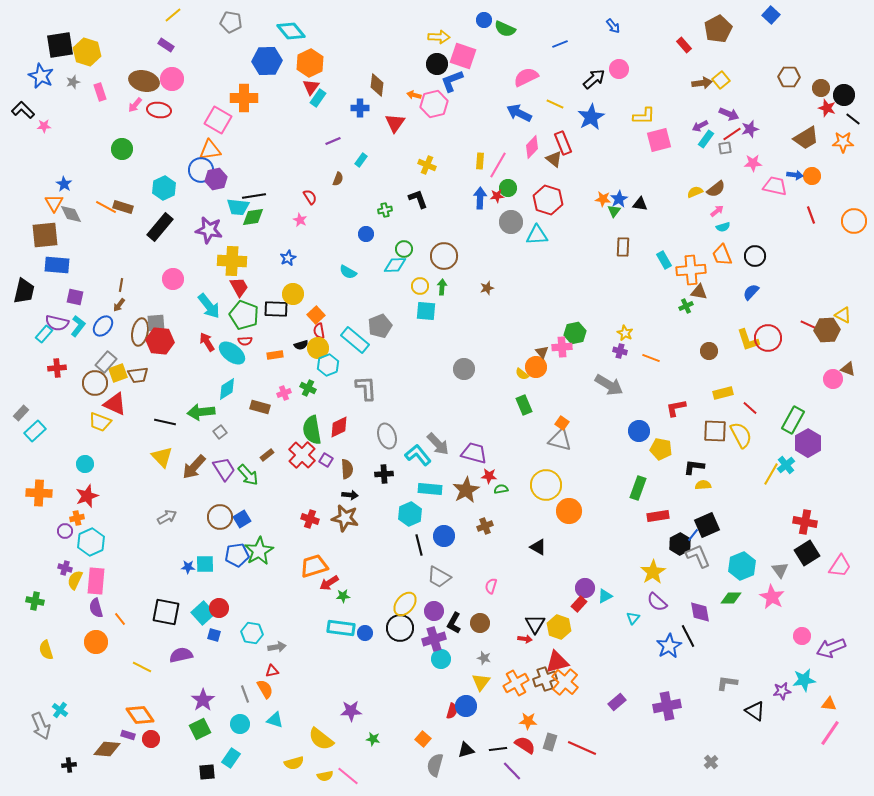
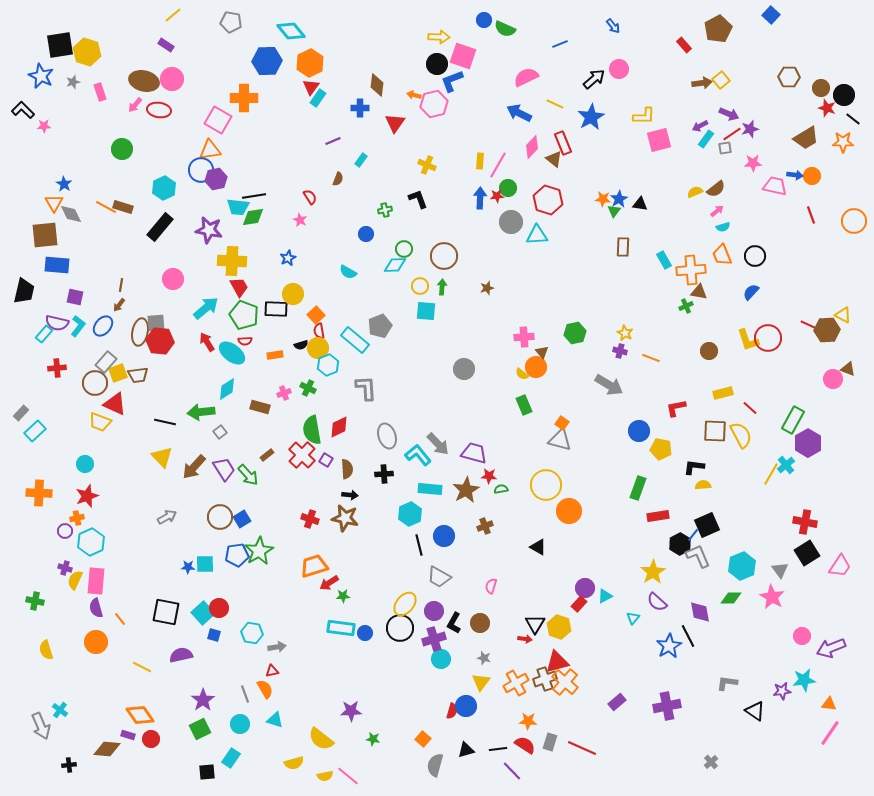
cyan arrow at (209, 306): moved 3 px left, 2 px down; rotated 92 degrees counterclockwise
pink cross at (562, 347): moved 38 px left, 10 px up
